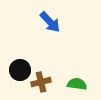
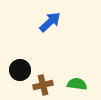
blue arrow: rotated 90 degrees counterclockwise
brown cross: moved 2 px right, 3 px down
